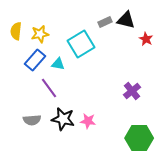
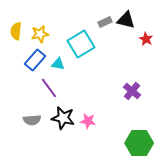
purple cross: rotated 12 degrees counterclockwise
black star: moved 1 px up
green hexagon: moved 5 px down
